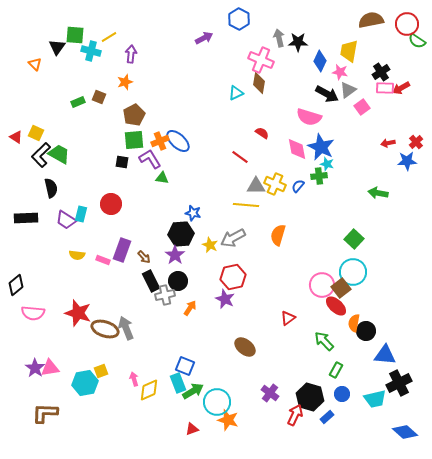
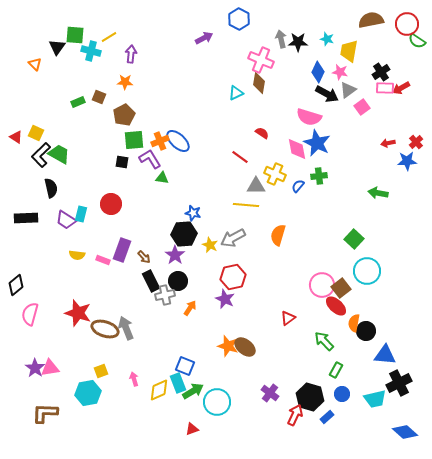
gray arrow at (279, 38): moved 2 px right, 1 px down
blue diamond at (320, 61): moved 2 px left, 11 px down
orange star at (125, 82): rotated 21 degrees clockwise
brown pentagon at (134, 115): moved 10 px left
blue star at (321, 147): moved 4 px left, 4 px up
cyan star at (327, 164): moved 125 px up
yellow cross at (275, 184): moved 10 px up
black hexagon at (181, 234): moved 3 px right
cyan circle at (353, 272): moved 14 px right, 1 px up
pink semicircle at (33, 313): moved 3 px left, 1 px down; rotated 100 degrees clockwise
cyan hexagon at (85, 383): moved 3 px right, 10 px down
yellow diamond at (149, 390): moved 10 px right
orange star at (228, 420): moved 74 px up
